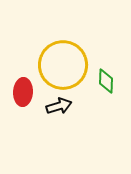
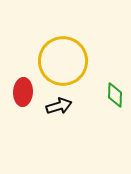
yellow circle: moved 4 px up
green diamond: moved 9 px right, 14 px down
